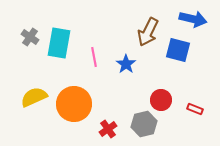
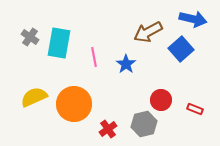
brown arrow: rotated 36 degrees clockwise
blue square: moved 3 px right, 1 px up; rotated 35 degrees clockwise
